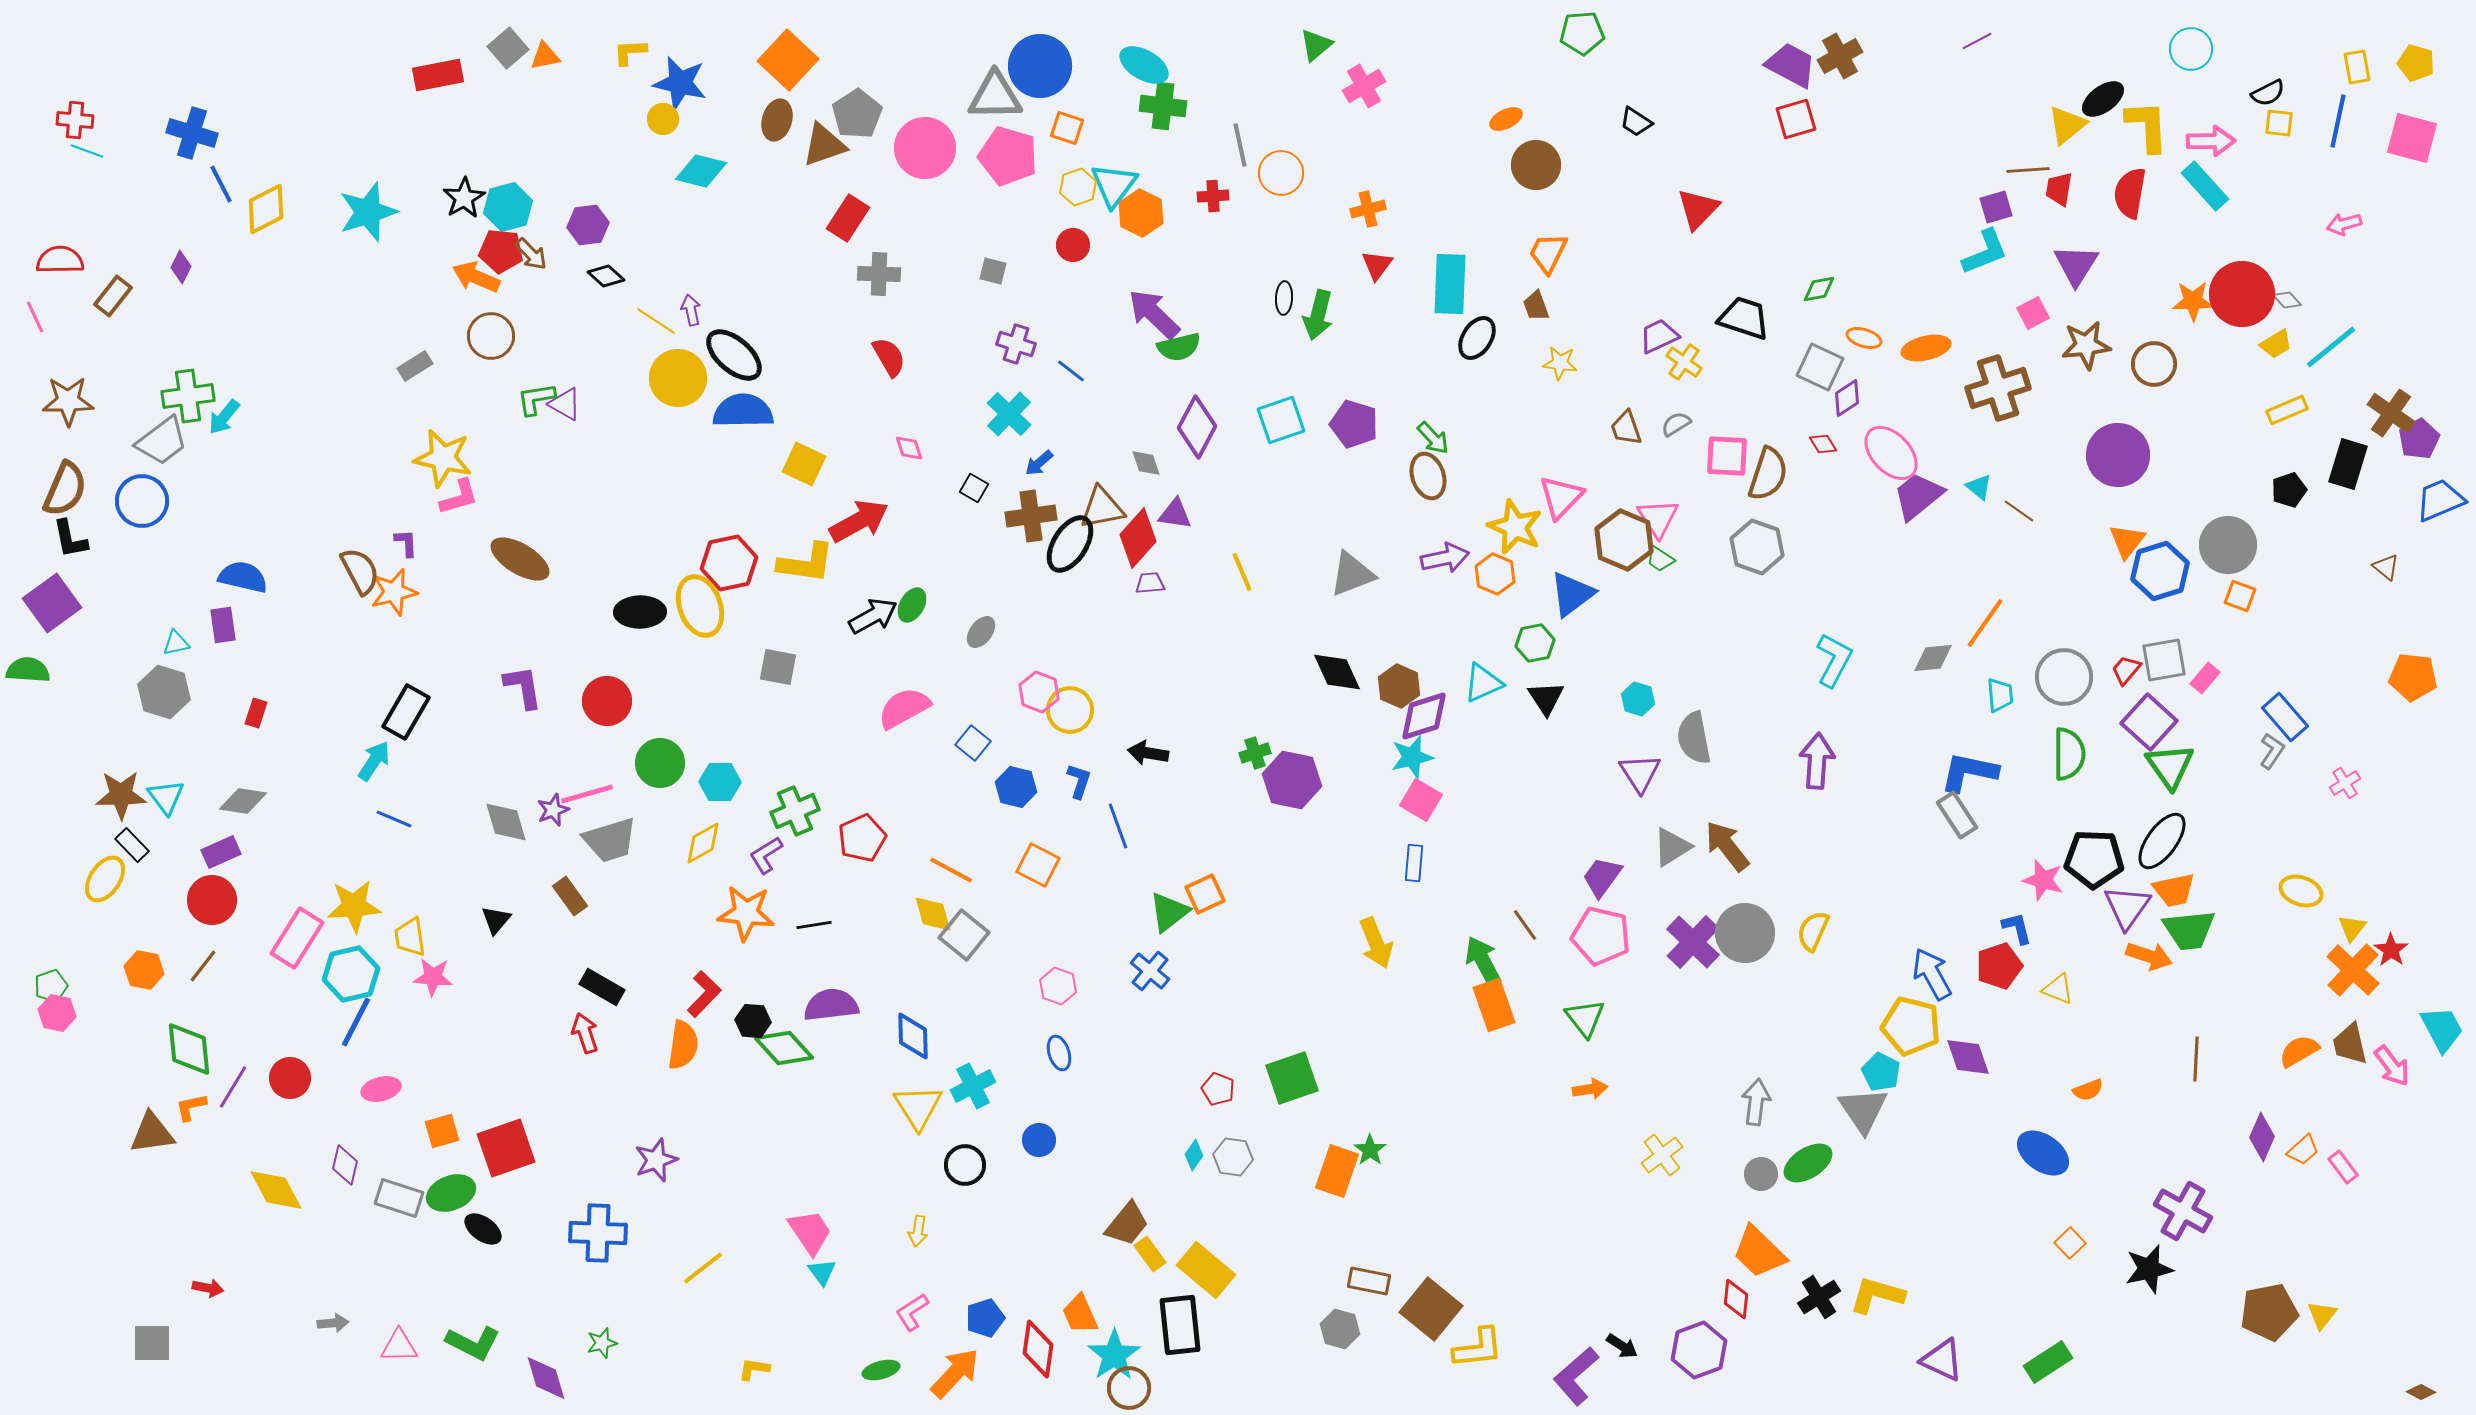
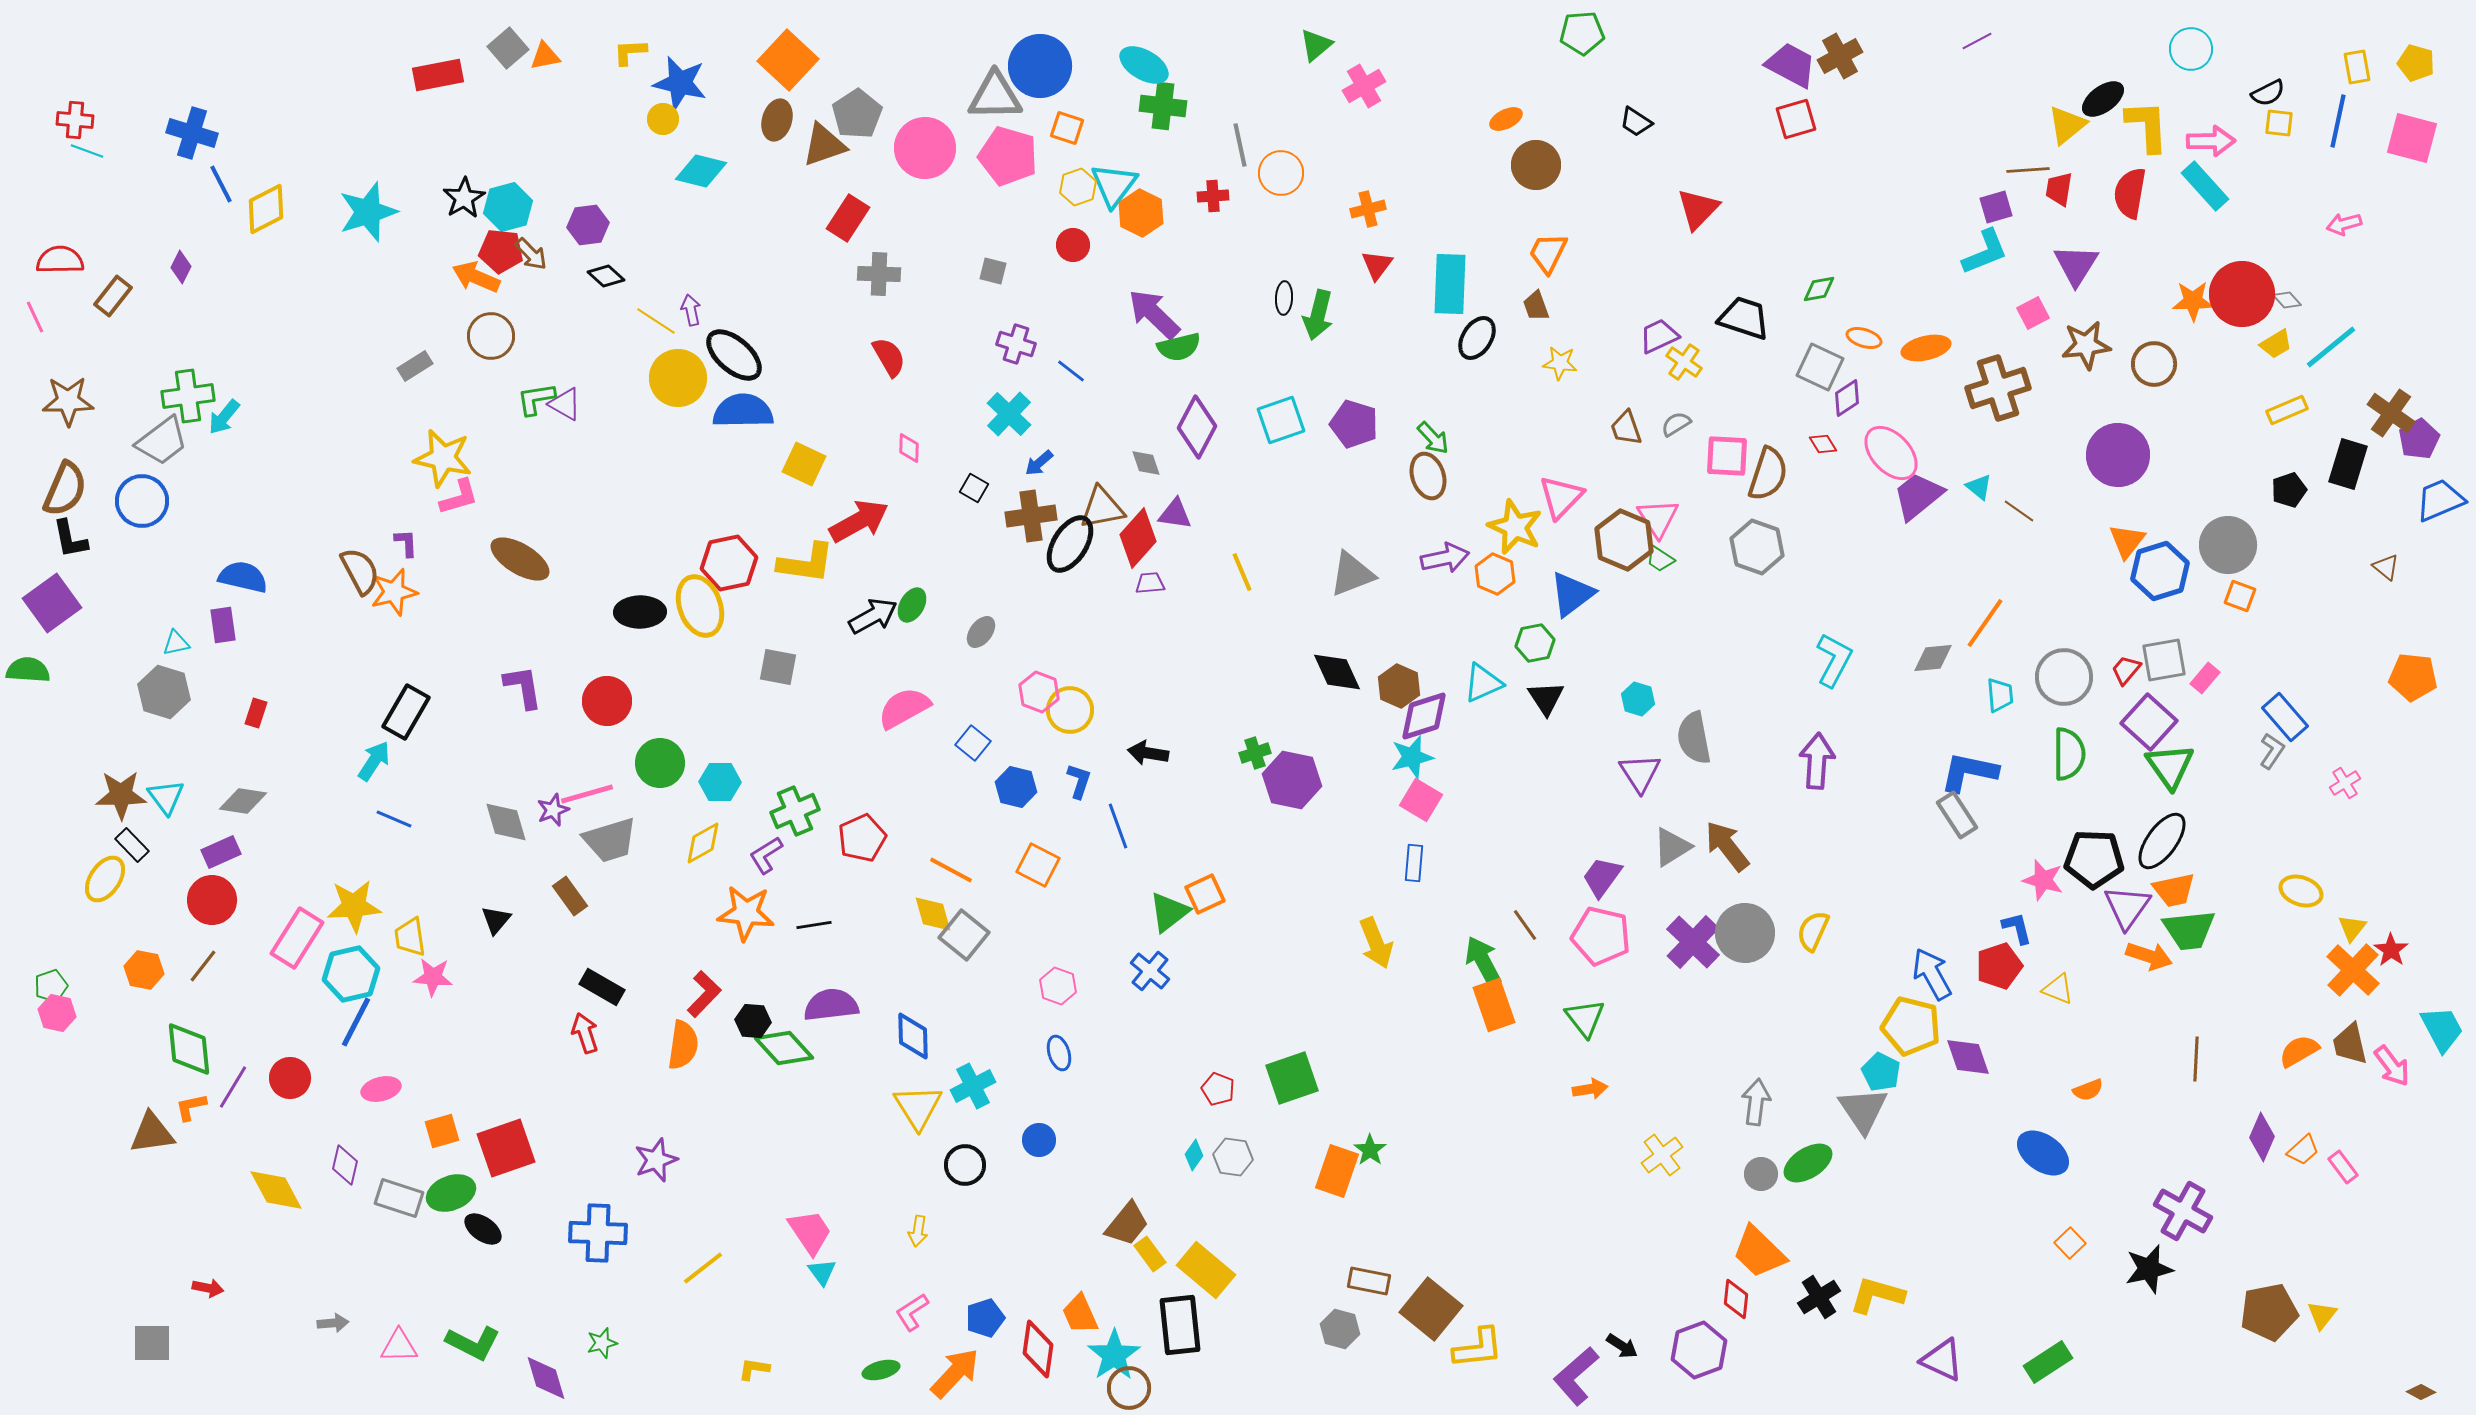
pink diamond at (909, 448): rotated 20 degrees clockwise
